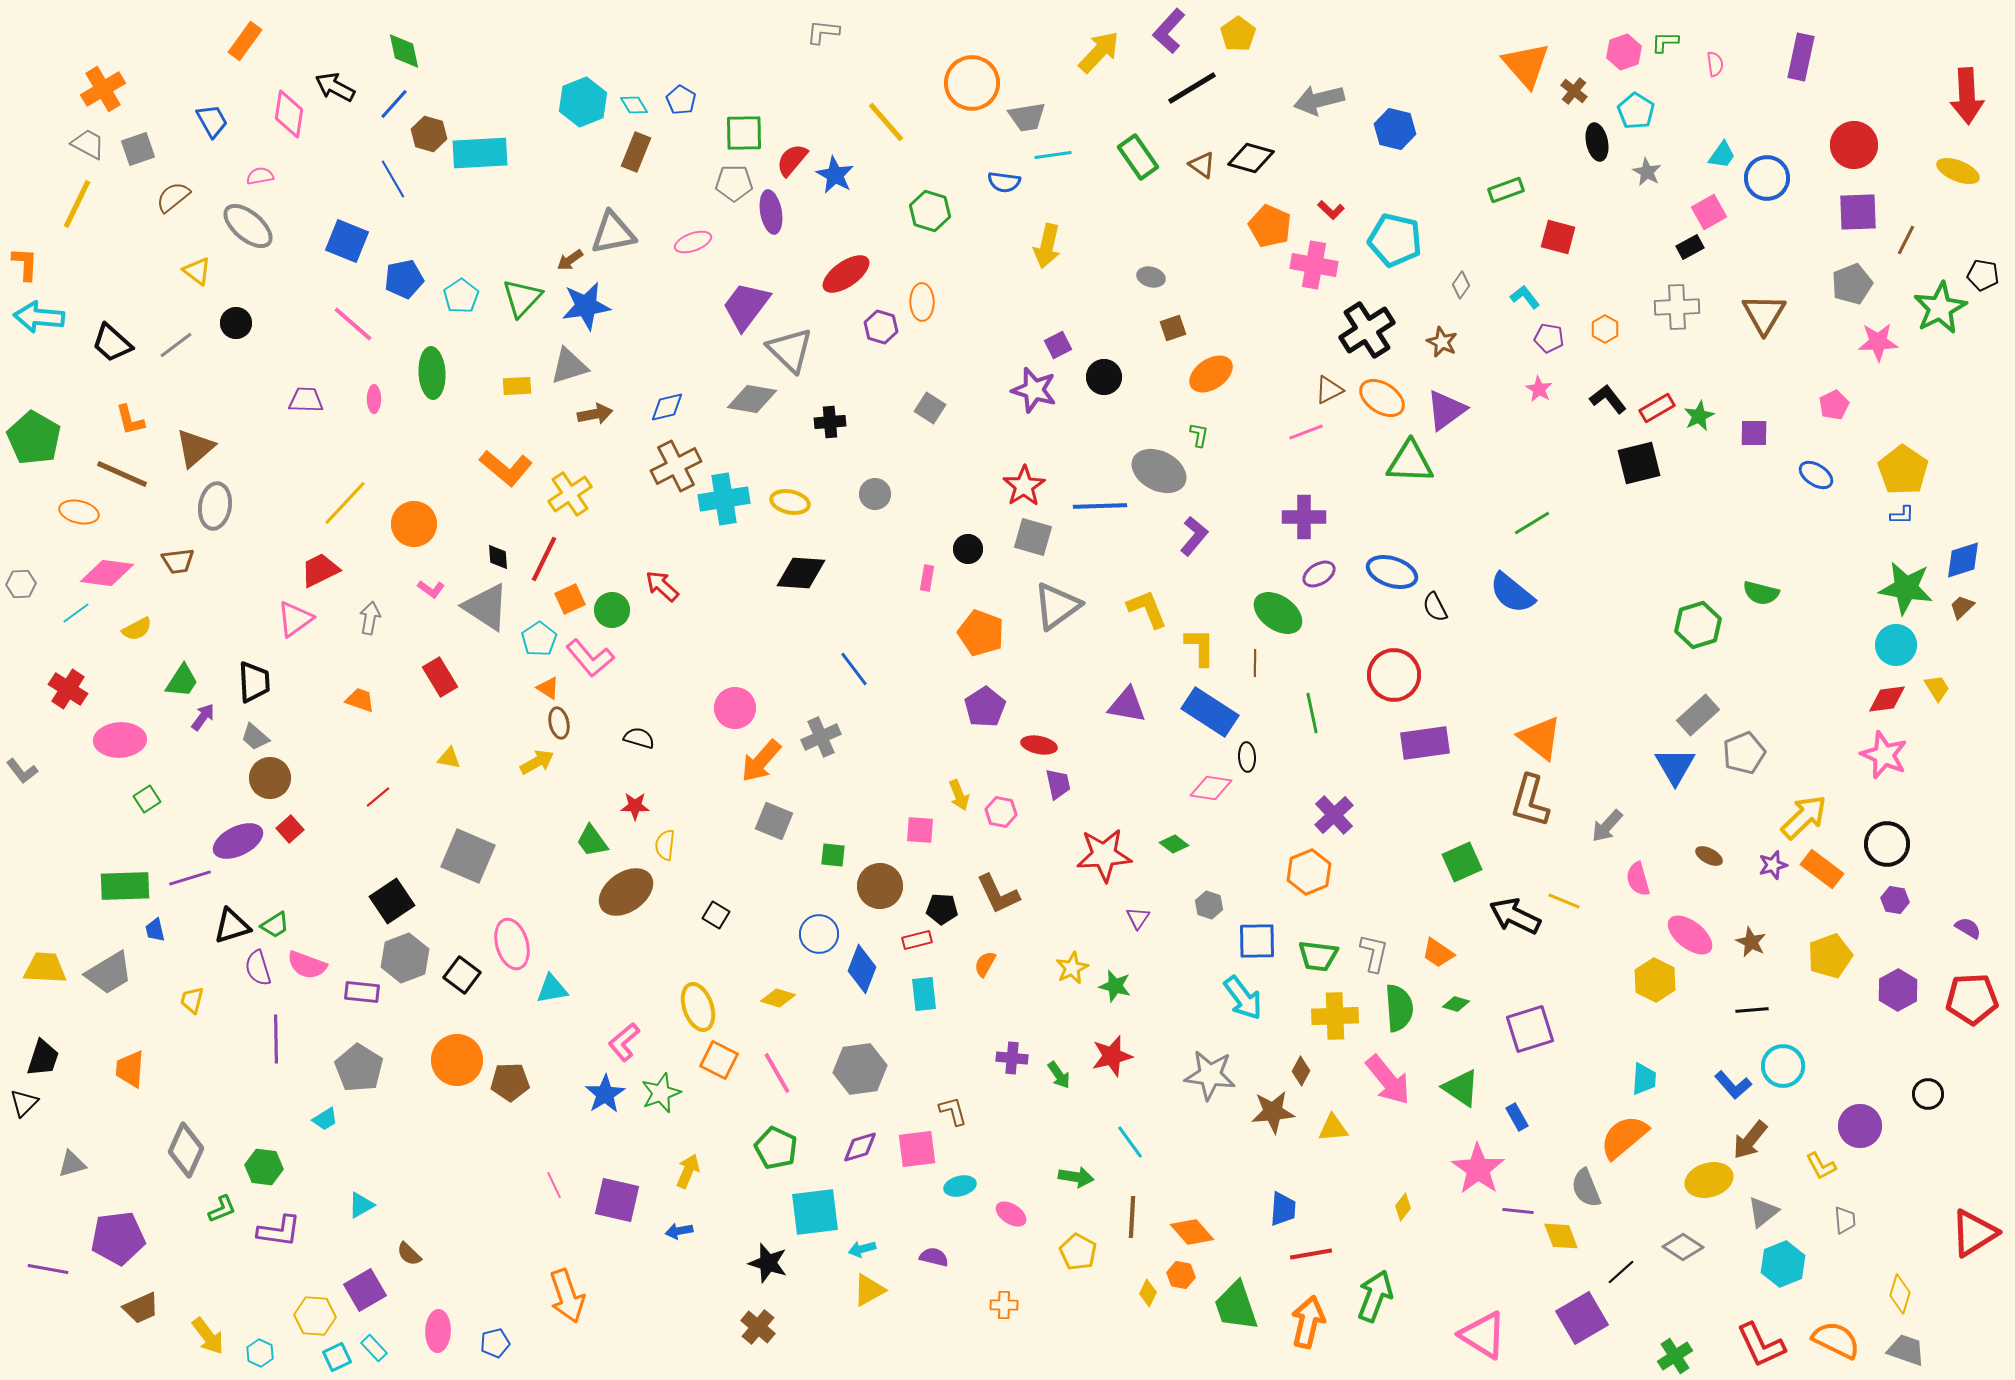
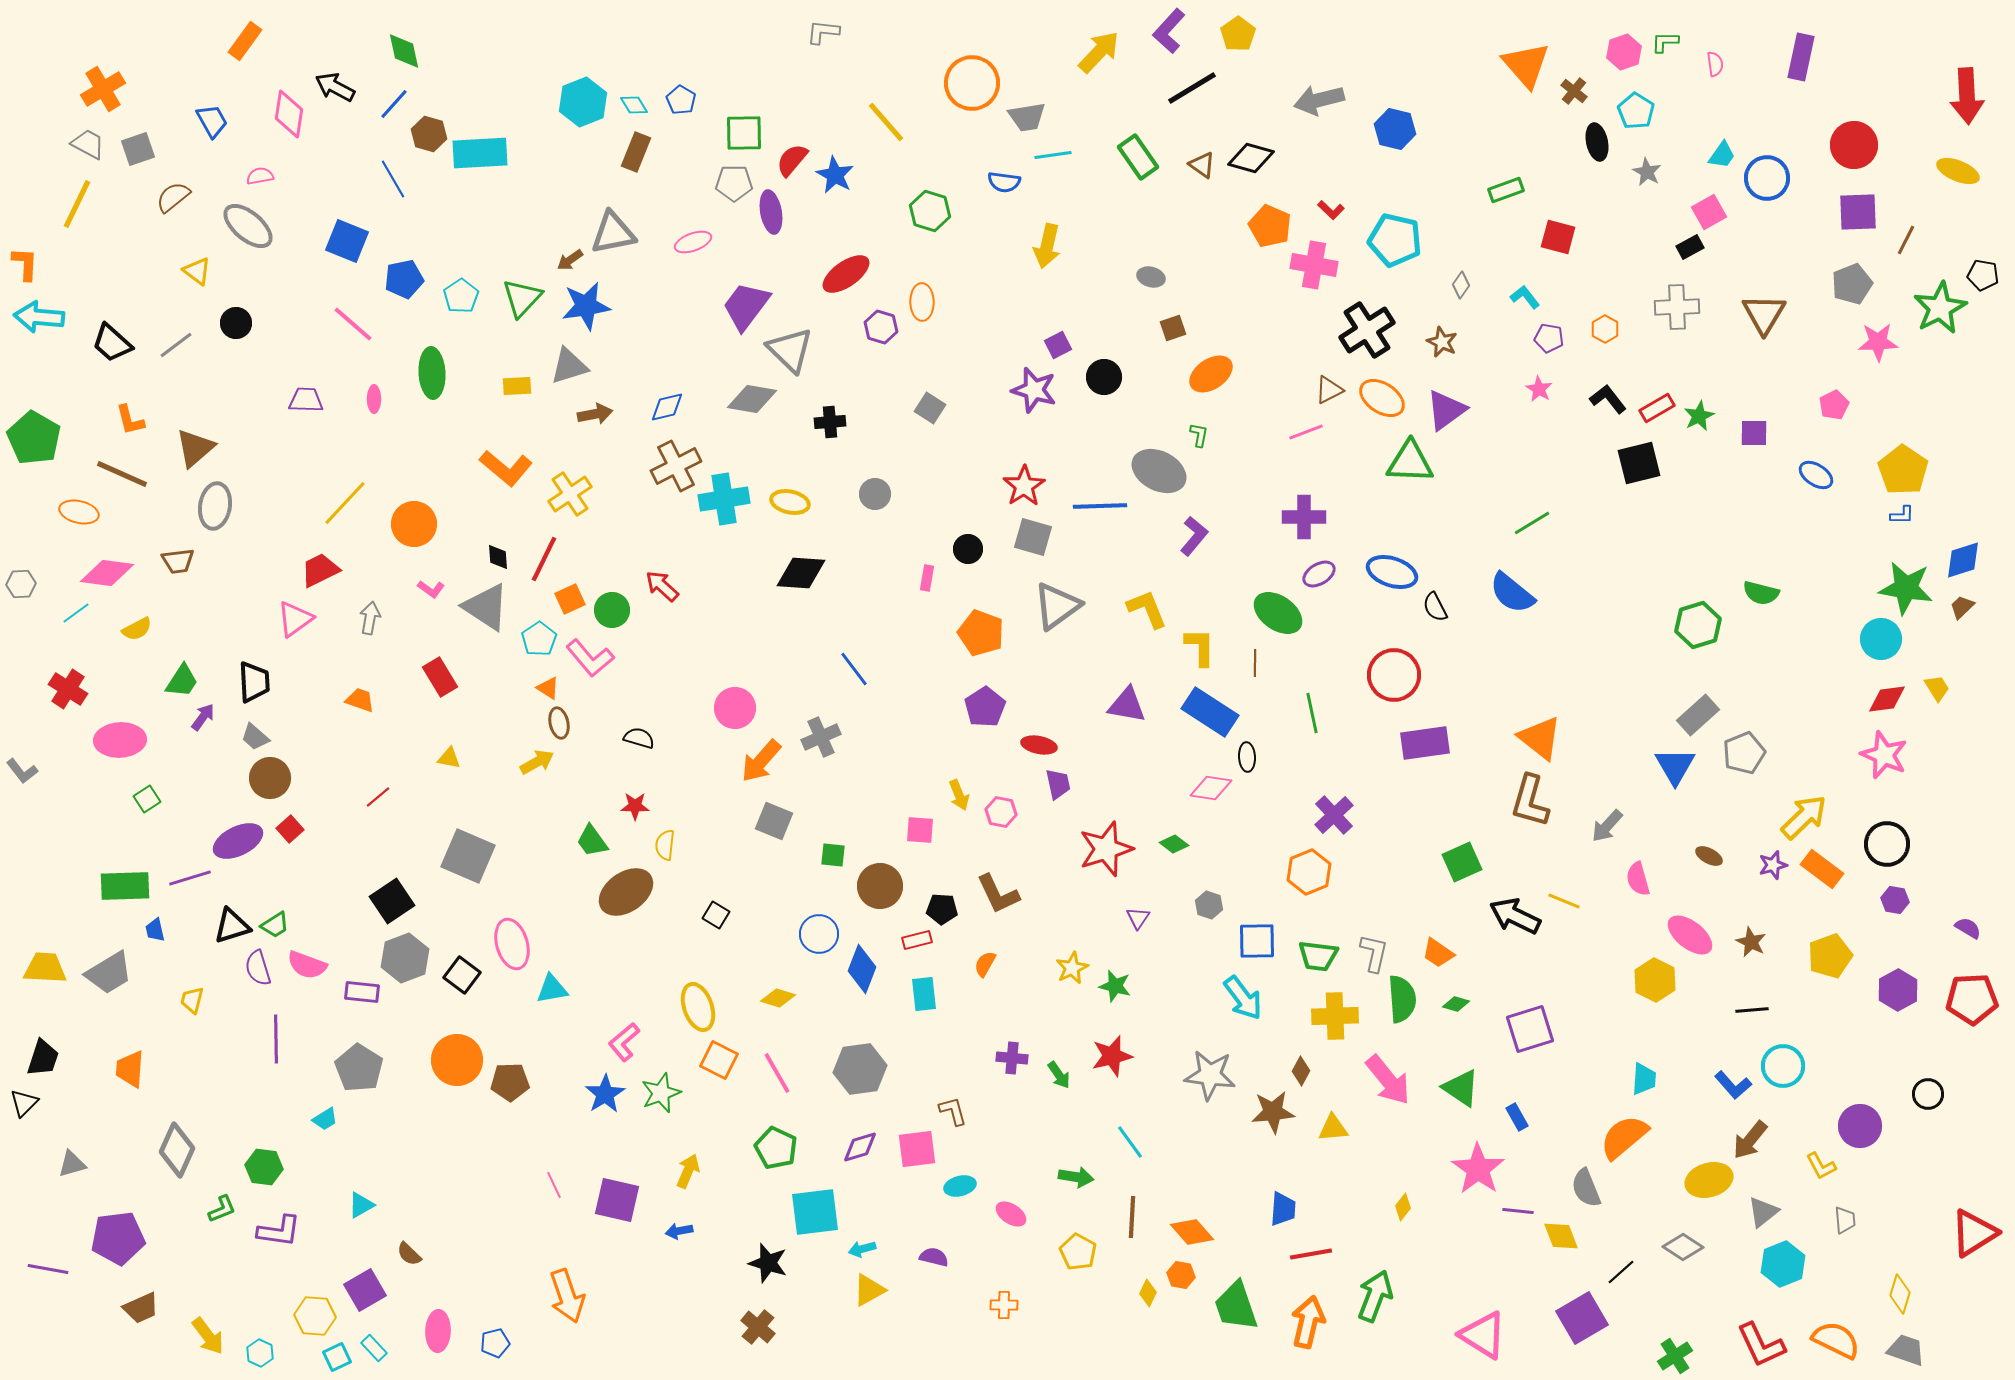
cyan circle at (1896, 645): moved 15 px left, 6 px up
red star at (1104, 855): moved 2 px right, 6 px up; rotated 14 degrees counterclockwise
green semicircle at (1399, 1008): moved 3 px right, 9 px up
gray diamond at (186, 1150): moved 9 px left
